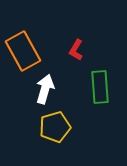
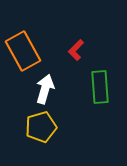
red L-shape: rotated 15 degrees clockwise
yellow pentagon: moved 14 px left
